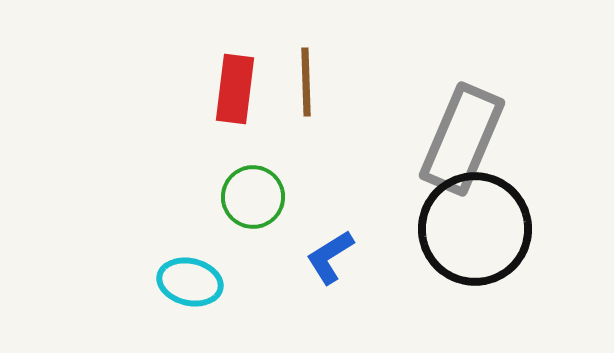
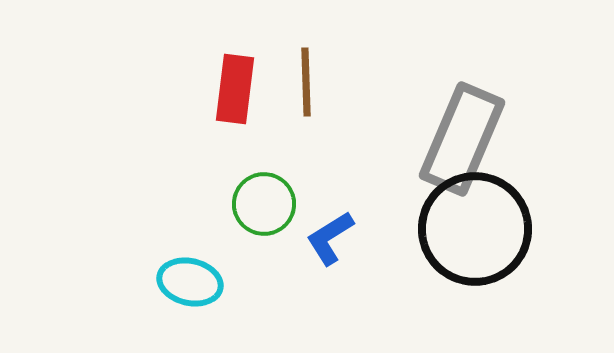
green circle: moved 11 px right, 7 px down
blue L-shape: moved 19 px up
